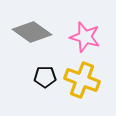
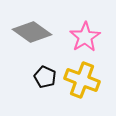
pink star: rotated 24 degrees clockwise
black pentagon: rotated 25 degrees clockwise
